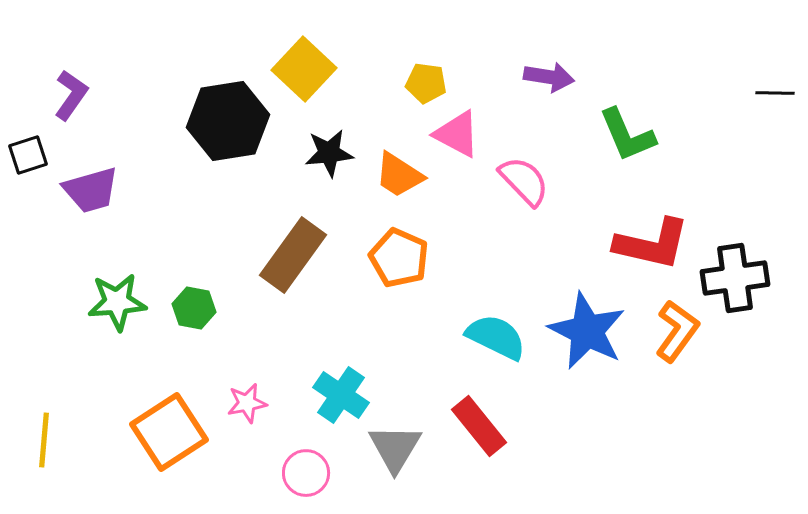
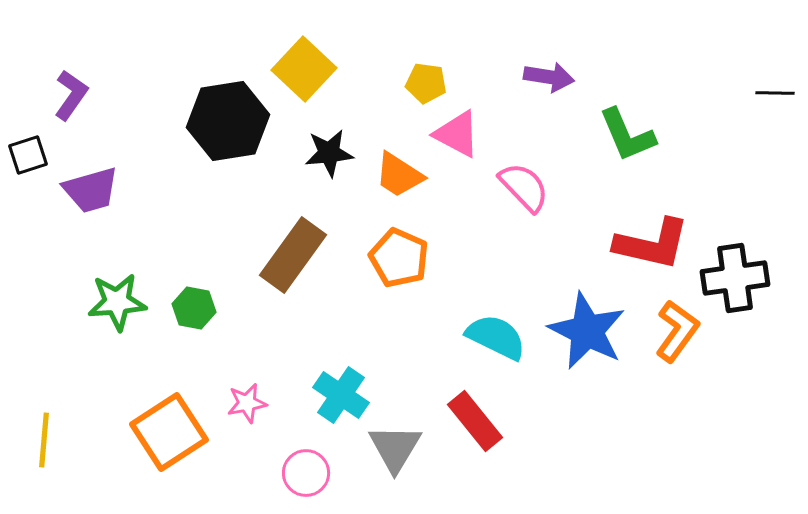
pink semicircle: moved 6 px down
red rectangle: moved 4 px left, 5 px up
